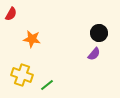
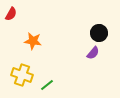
orange star: moved 1 px right, 2 px down
purple semicircle: moved 1 px left, 1 px up
